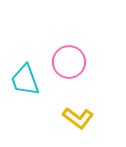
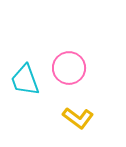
pink circle: moved 6 px down
